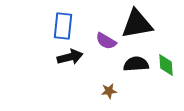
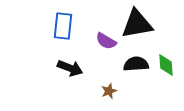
black arrow: moved 11 px down; rotated 35 degrees clockwise
brown star: rotated 14 degrees counterclockwise
